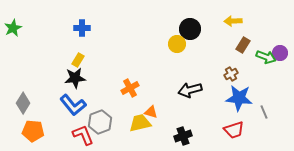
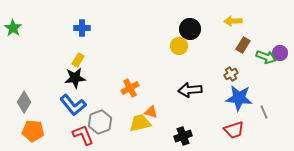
green star: rotated 12 degrees counterclockwise
yellow circle: moved 2 px right, 2 px down
black arrow: rotated 10 degrees clockwise
gray diamond: moved 1 px right, 1 px up
